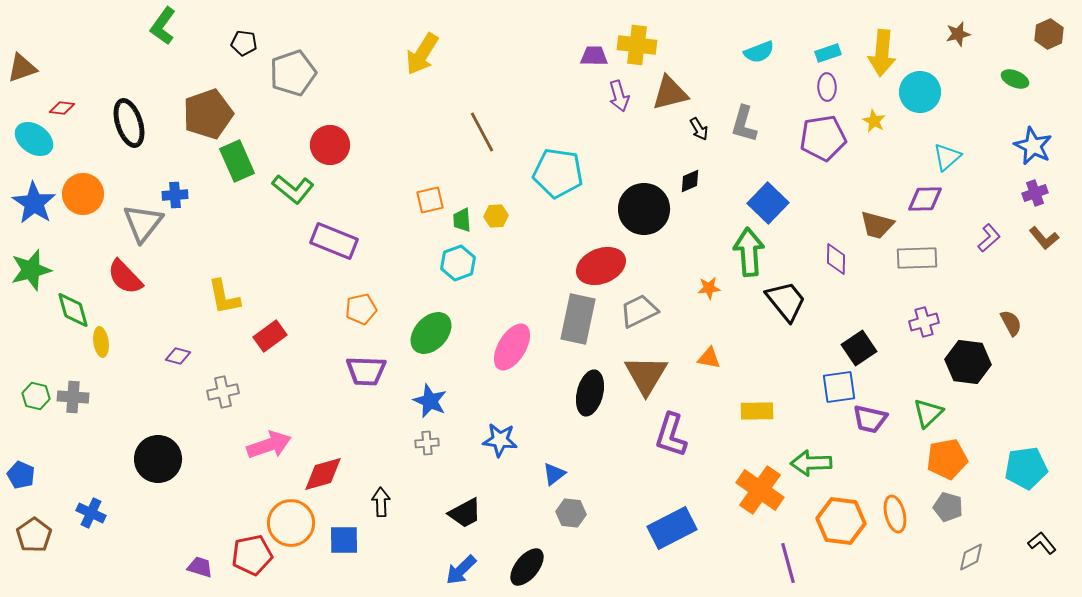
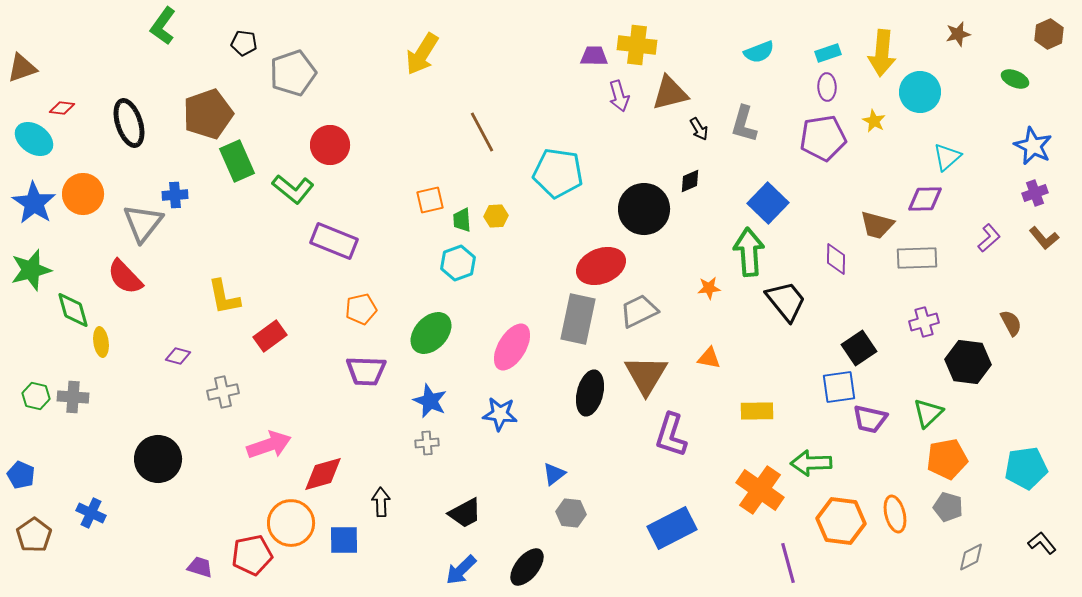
blue star at (500, 440): moved 26 px up
